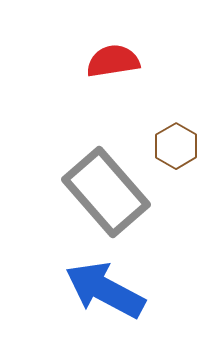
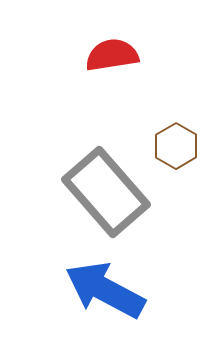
red semicircle: moved 1 px left, 6 px up
